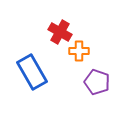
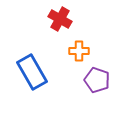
red cross: moved 13 px up
purple pentagon: moved 2 px up
